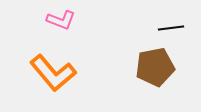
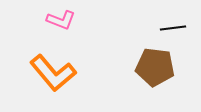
black line: moved 2 px right
brown pentagon: rotated 18 degrees clockwise
